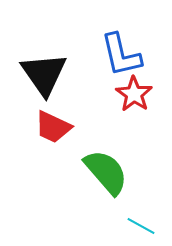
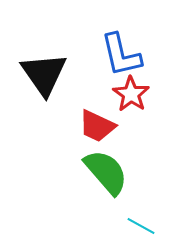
red star: moved 3 px left
red trapezoid: moved 44 px right, 1 px up
